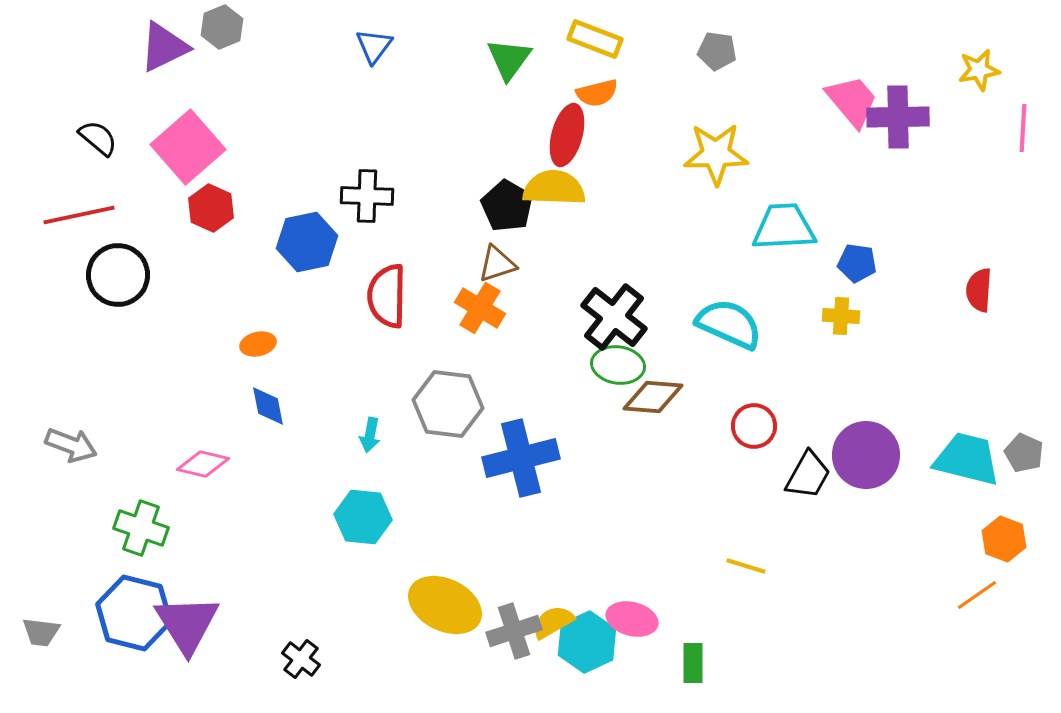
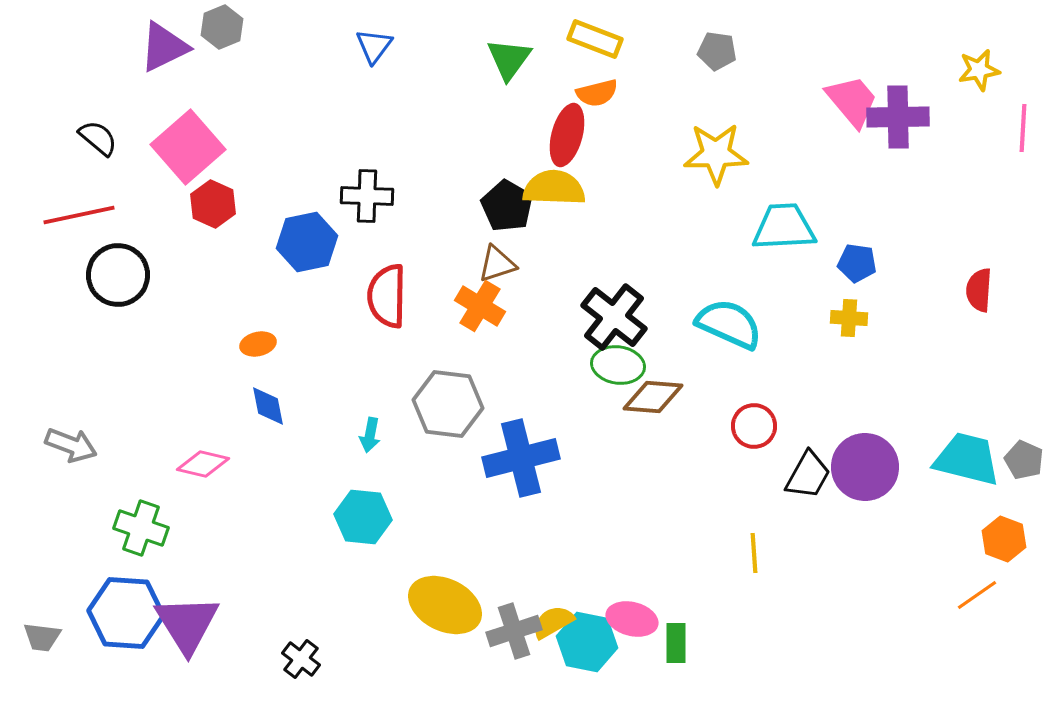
red hexagon at (211, 208): moved 2 px right, 4 px up
orange cross at (480, 308): moved 2 px up
yellow cross at (841, 316): moved 8 px right, 2 px down
gray pentagon at (1024, 453): moved 7 px down
purple circle at (866, 455): moved 1 px left, 12 px down
yellow line at (746, 566): moved 8 px right, 13 px up; rotated 69 degrees clockwise
blue hexagon at (134, 613): moved 8 px left; rotated 10 degrees counterclockwise
gray trapezoid at (41, 632): moved 1 px right, 5 px down
cyan hexagon at (587, 642): rotated 24 degrees counterclockwise
green rectangle at (693, 663): moved 17 px left, 20 px up
